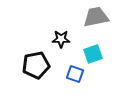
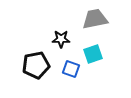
gray trapezoid: moved 1 px left, 2 px down
blue square: moved 4 px left, 5 px up
